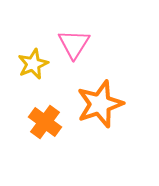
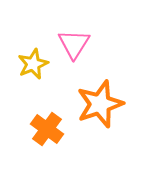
orange cross: moved 2 px right, 7 px down
